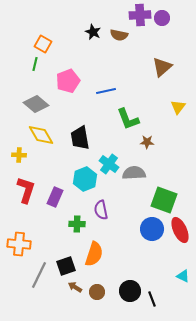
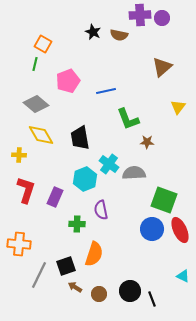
brown circle: moved 2 px right, 2 px down
